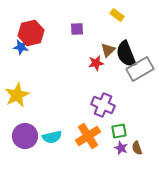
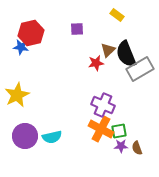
orange cross: moved 13 px right, 7 px up; rotated 30 degrees counterclockwise
purple star: moved 2 px up; rotated 24 degrees counterclockwise
